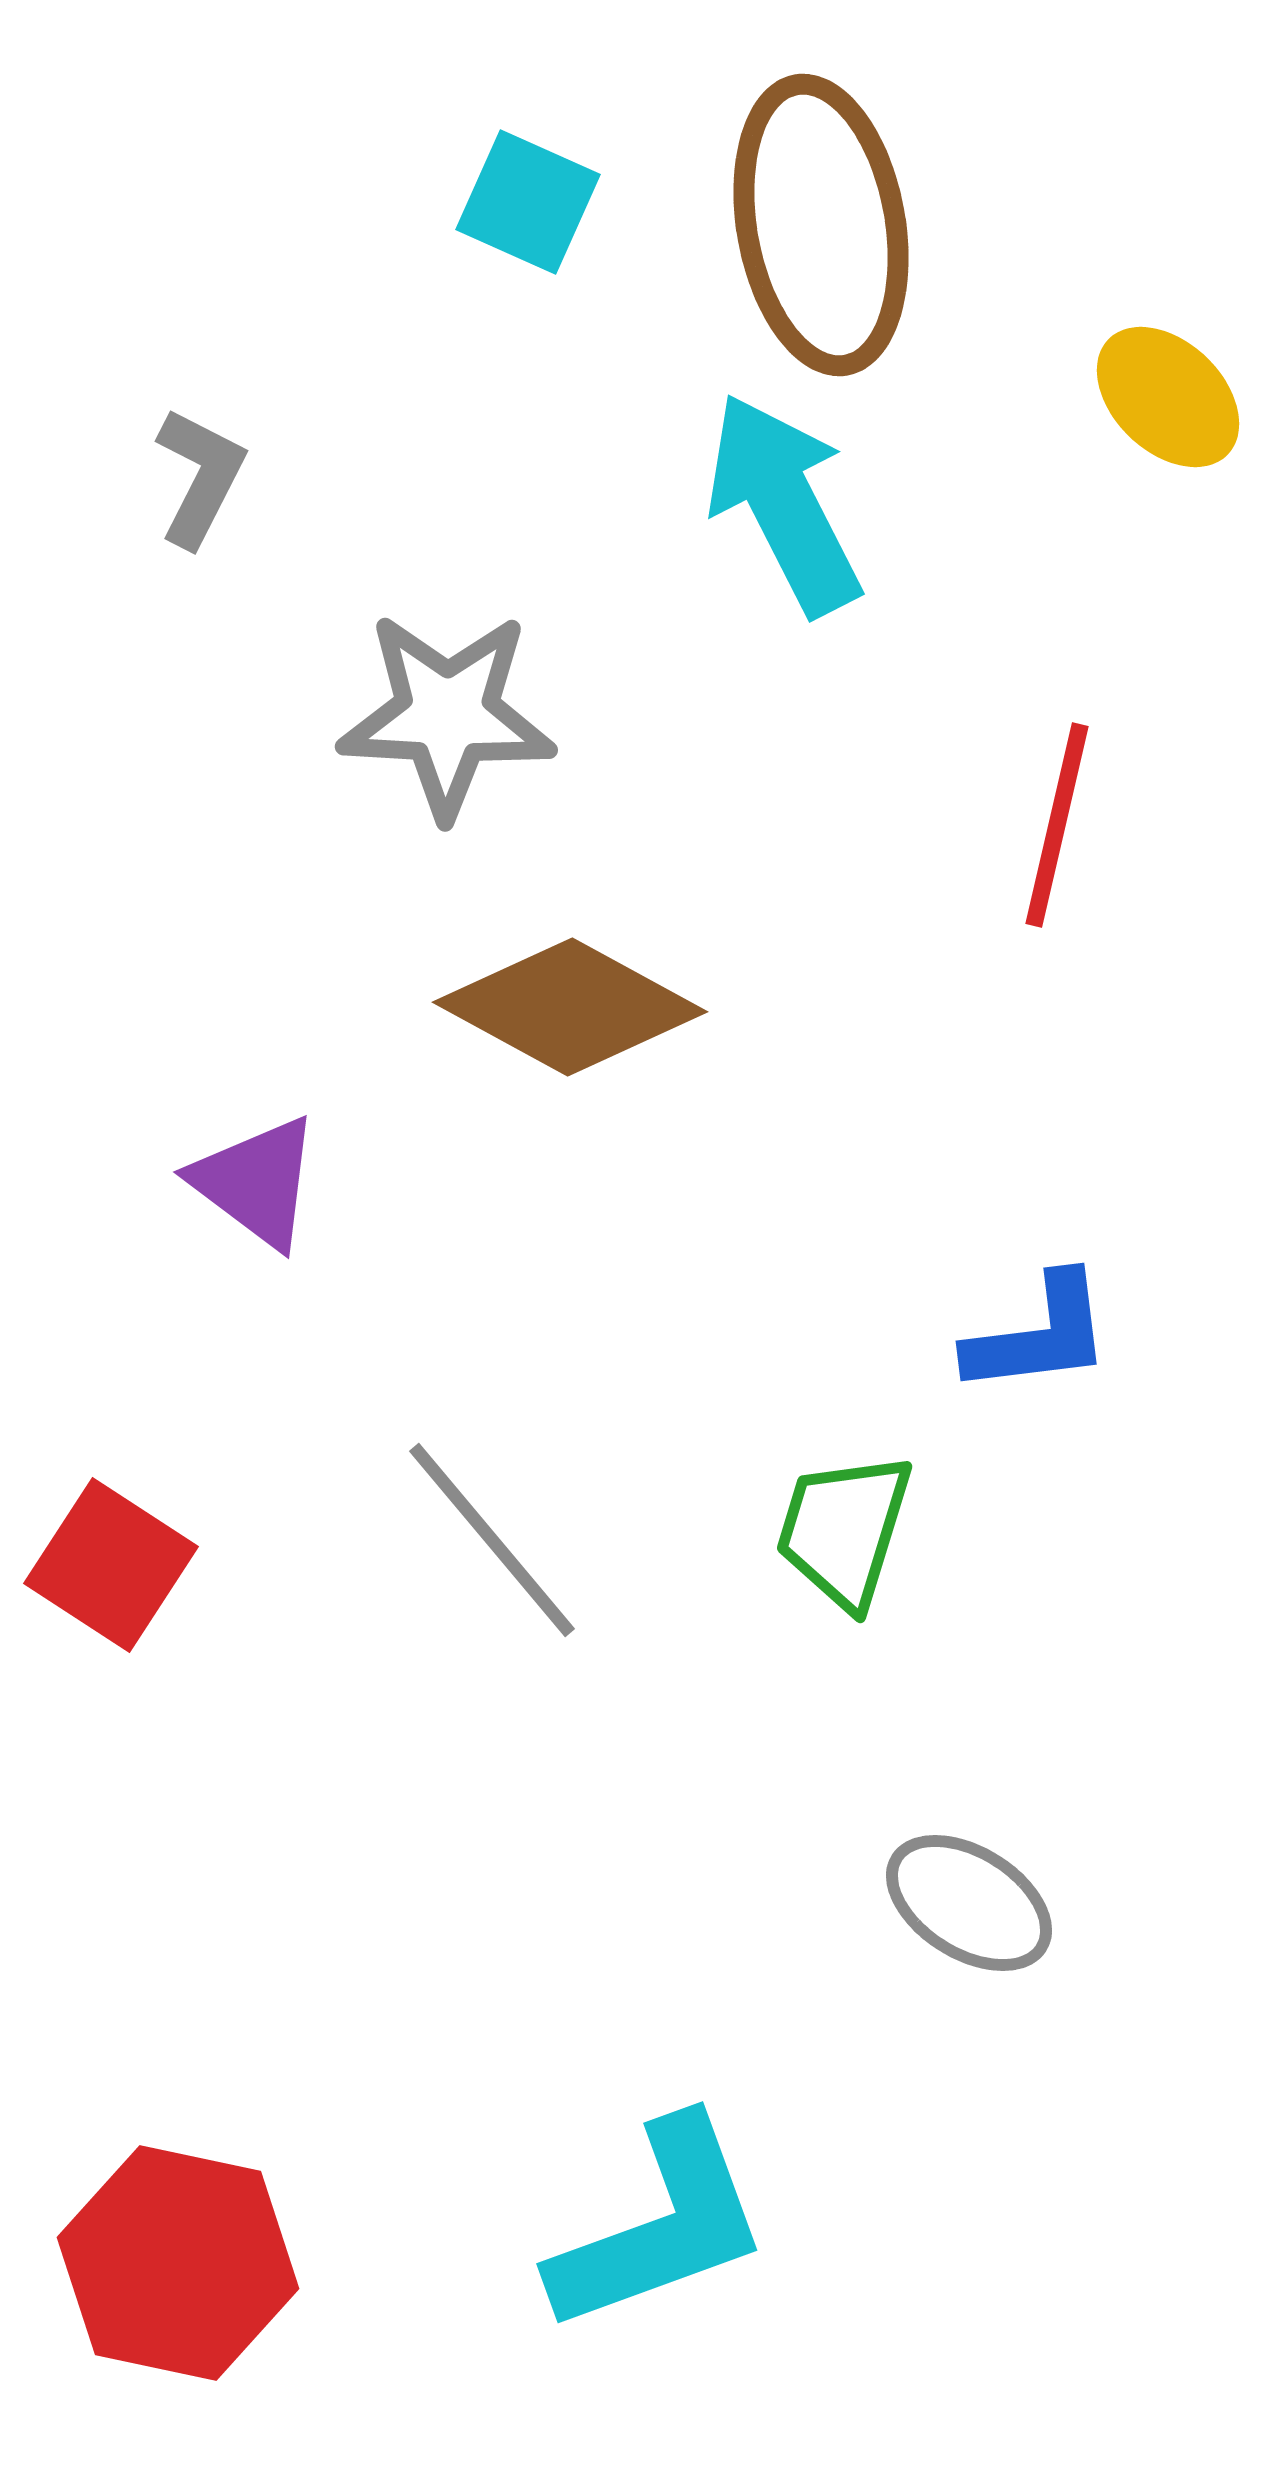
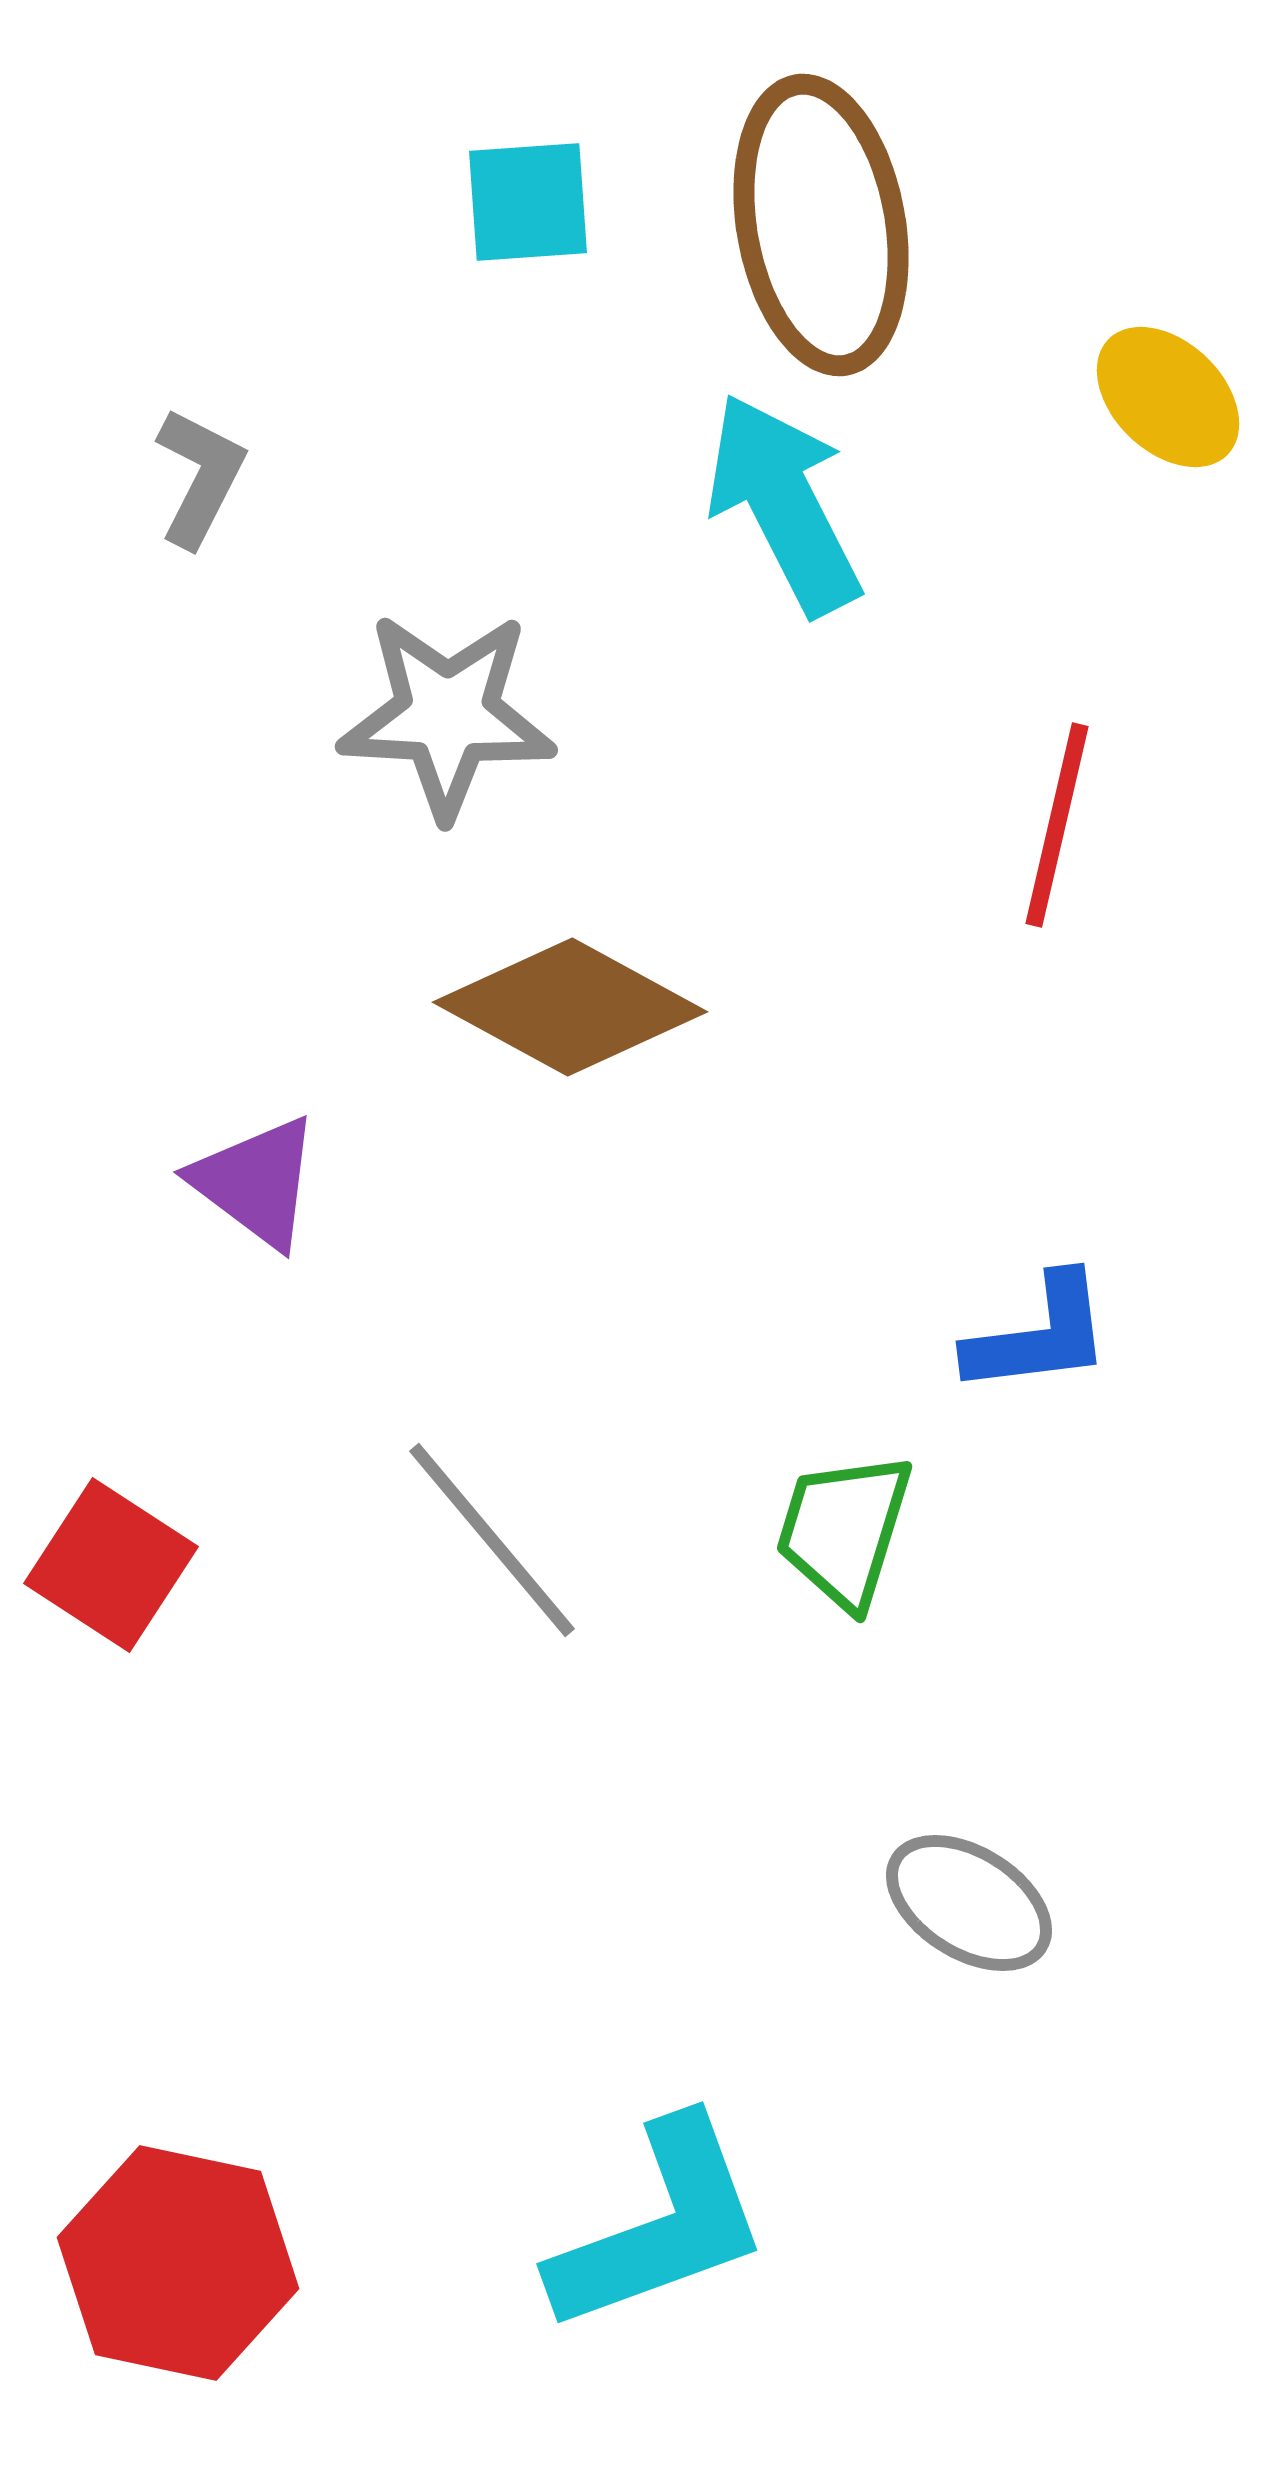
cyan square: rotated 28 degrees counterclockwise
